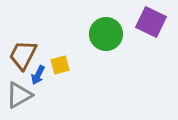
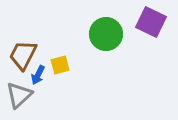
gray triangle: rotated 12 degrees counterclockwise
